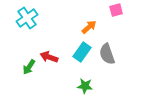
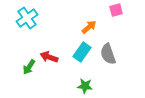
gray semicircle: moved 1 px right
